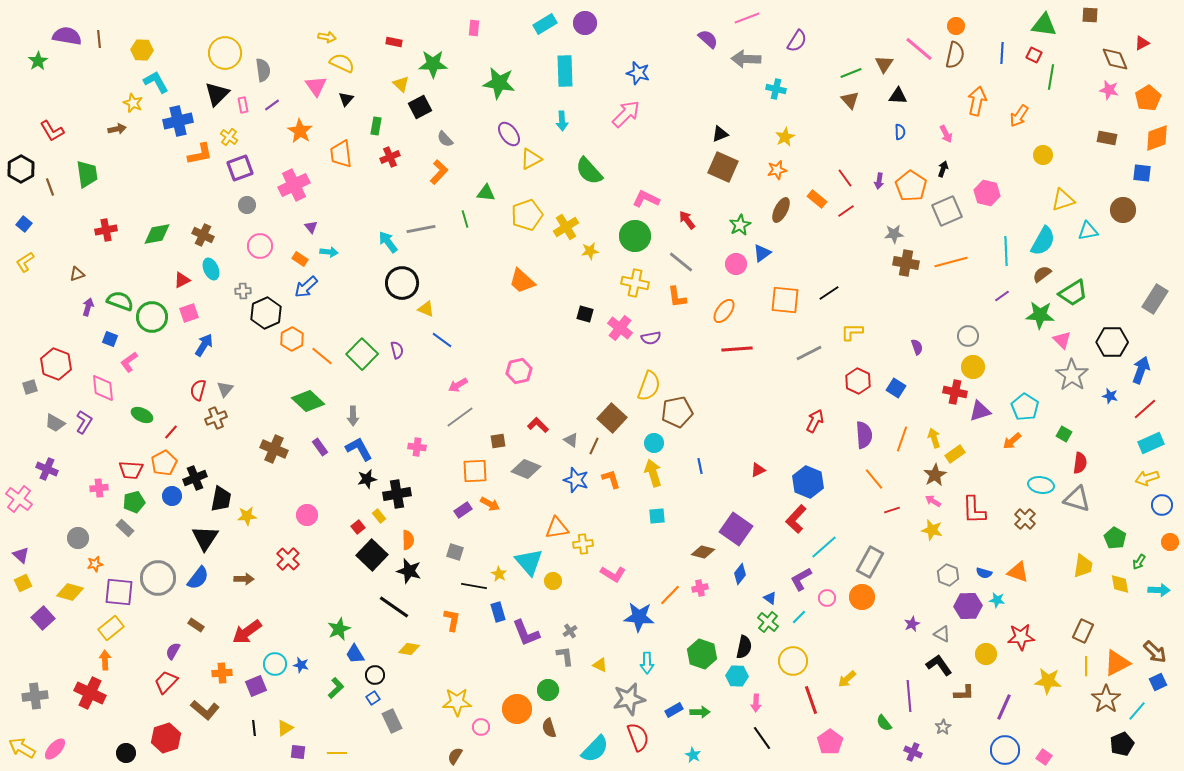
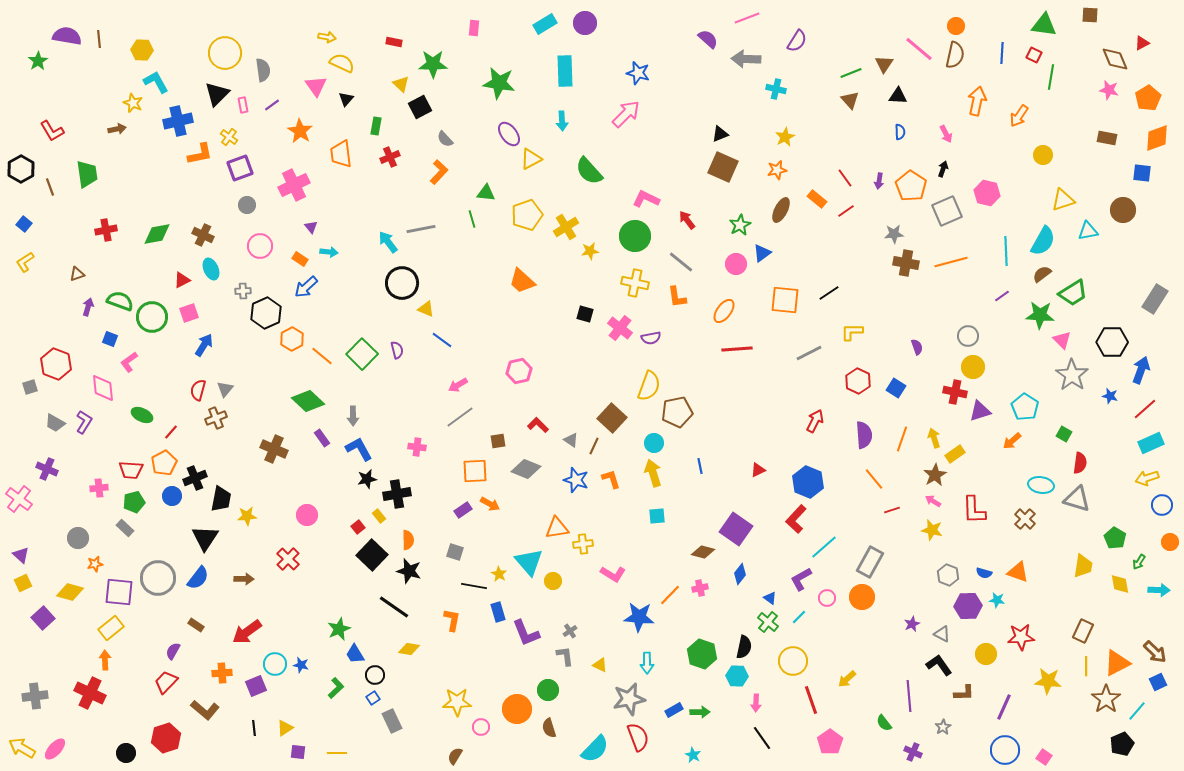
green line at (465, 219): moved 7 px right
purple rectangle at (320, 447): moved 2 px right, 9 px up
